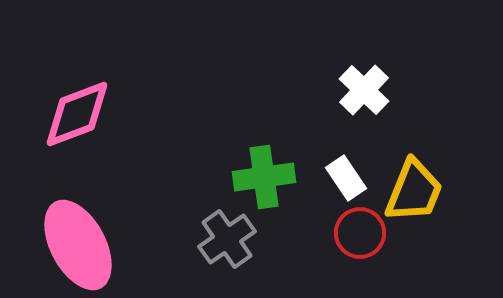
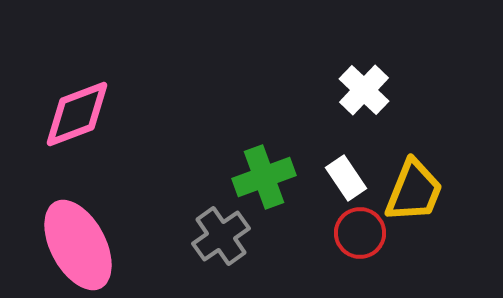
green cross: rotated 12 degrees counterclockwise
gray cross: moved 6 px left, 3 px up
